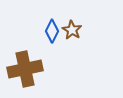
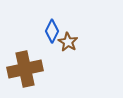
brown star: moved 4 px left, 12 px down
